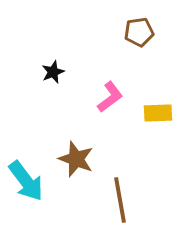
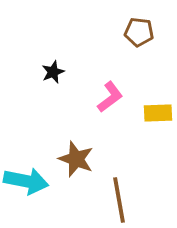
brown pentagon: rotated 16 degrees clockwise
cyan arrow: rotated 42 degrees counterclockwise
brown line: moved 1 px left
